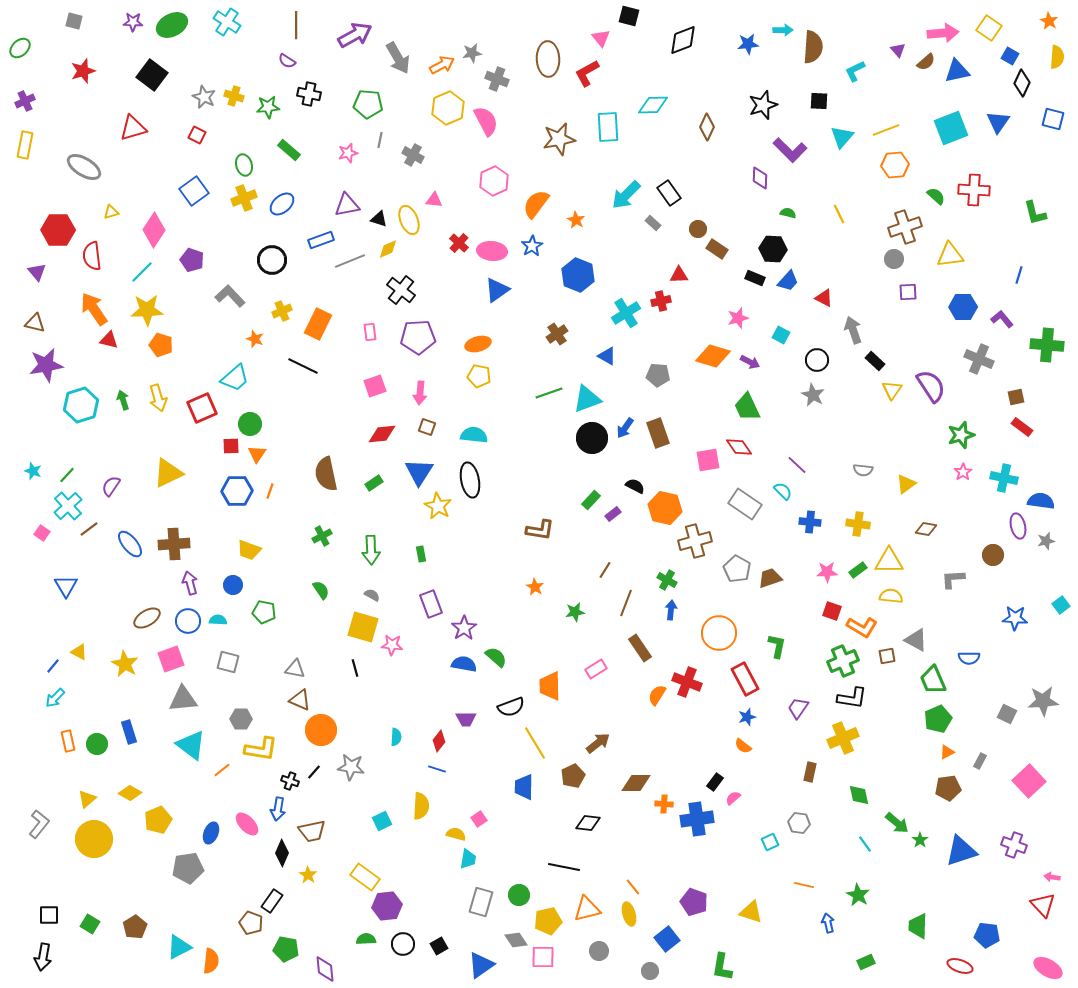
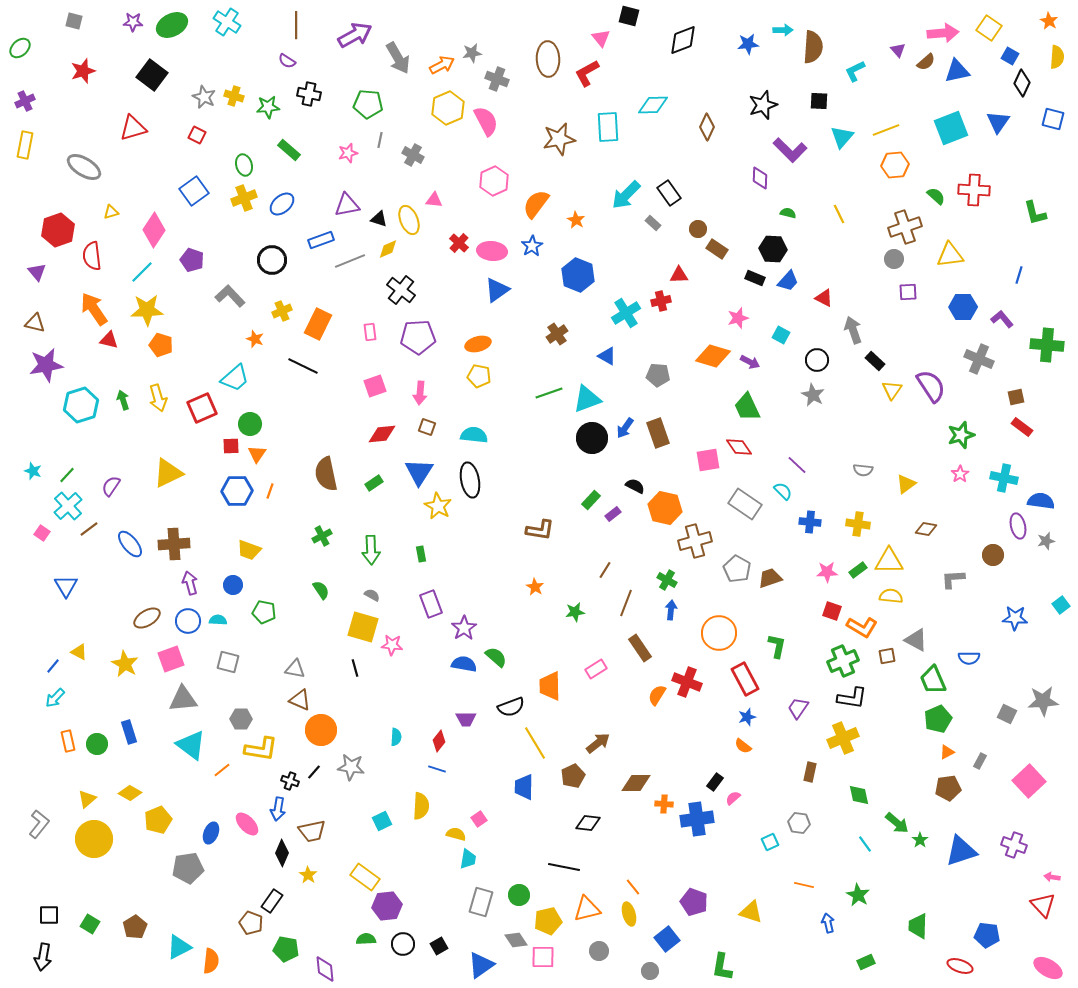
red hexagon at (58, 230): rotated 20 degrees counterclockwise
pink star at (963, 472): moved 3 px left, 2 px down
